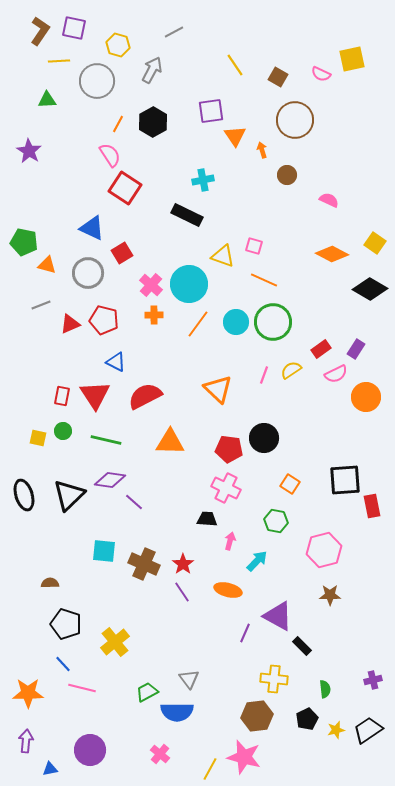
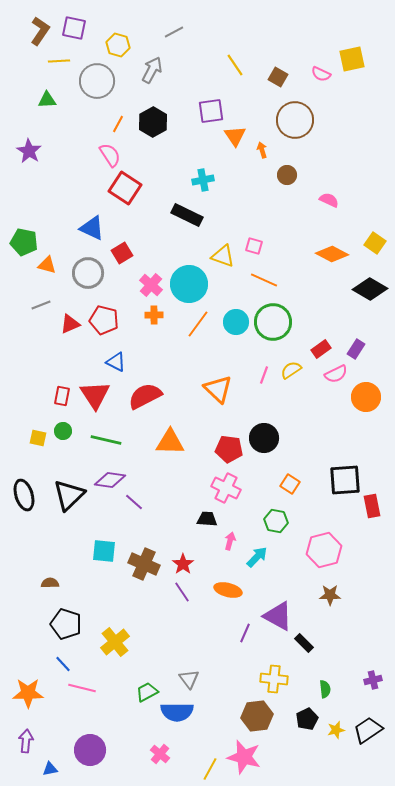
cyan arrow at (257, 561): moved 4 px up
black rectangle at (302, 646): moved 2 px right, 3 px up
